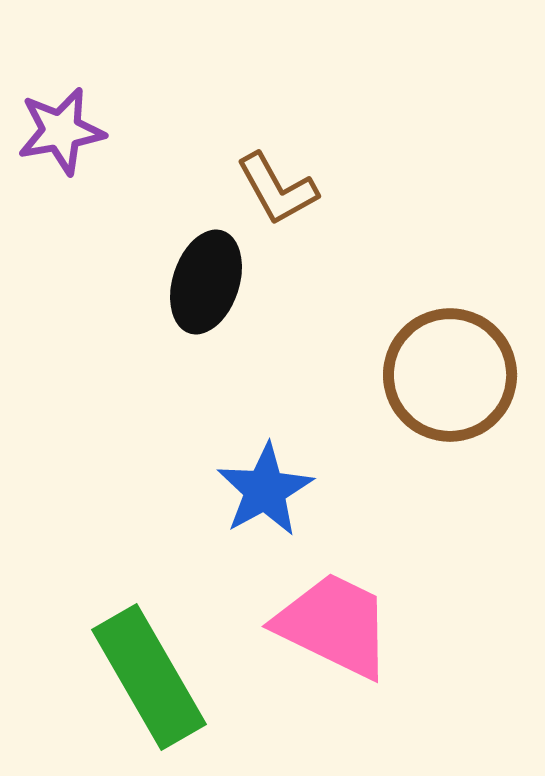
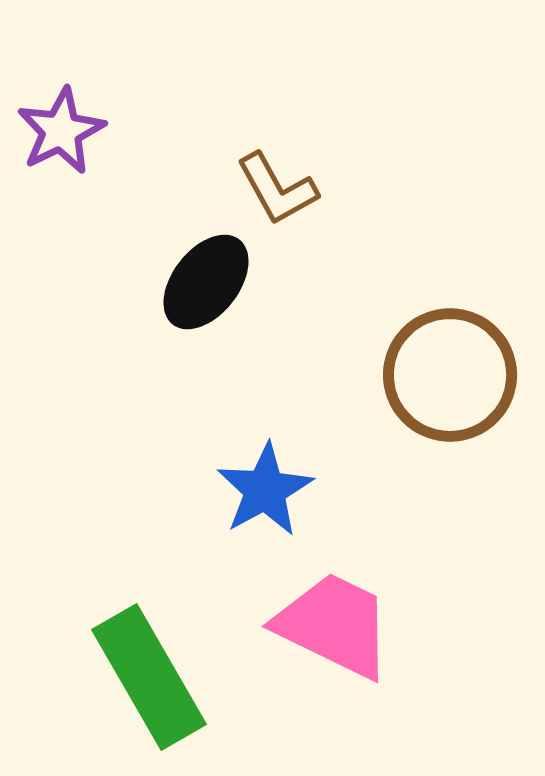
purple star: rotated 16 degrees counterclockwise
black ellipse: rotated 20 degrees clockwise
